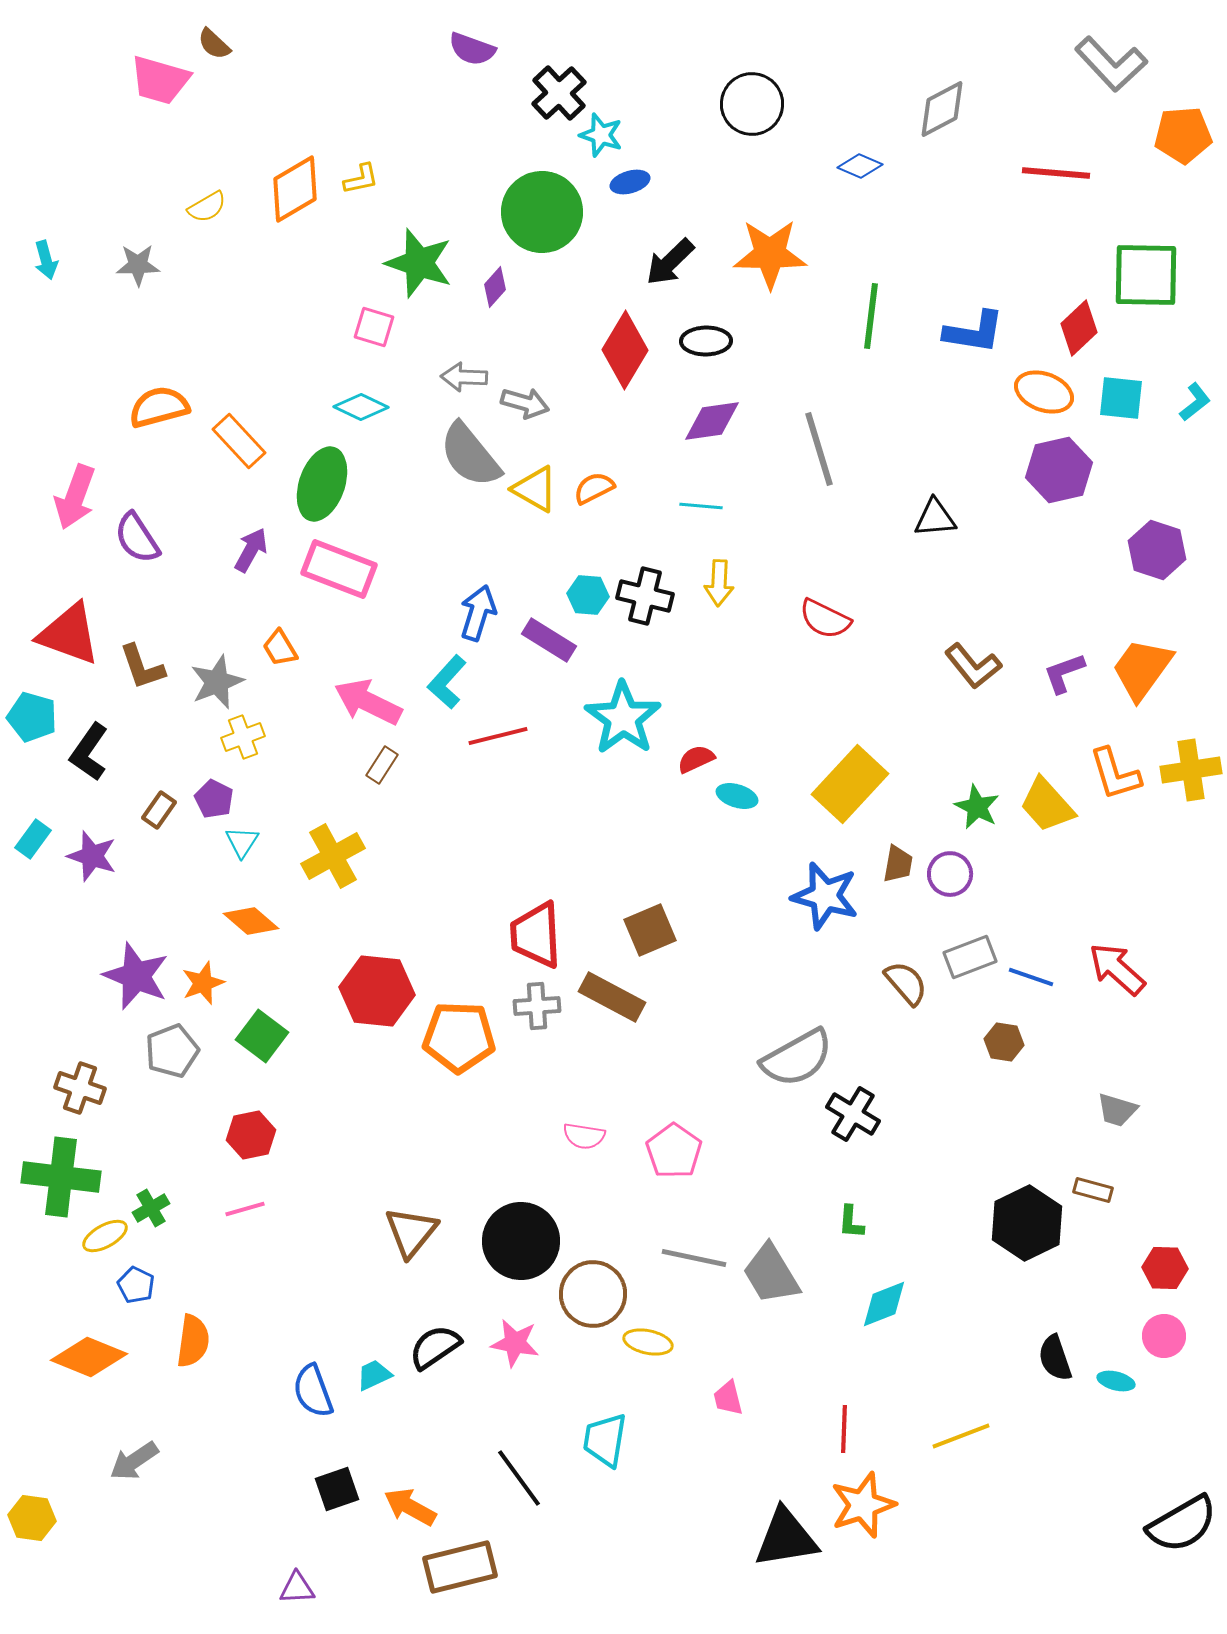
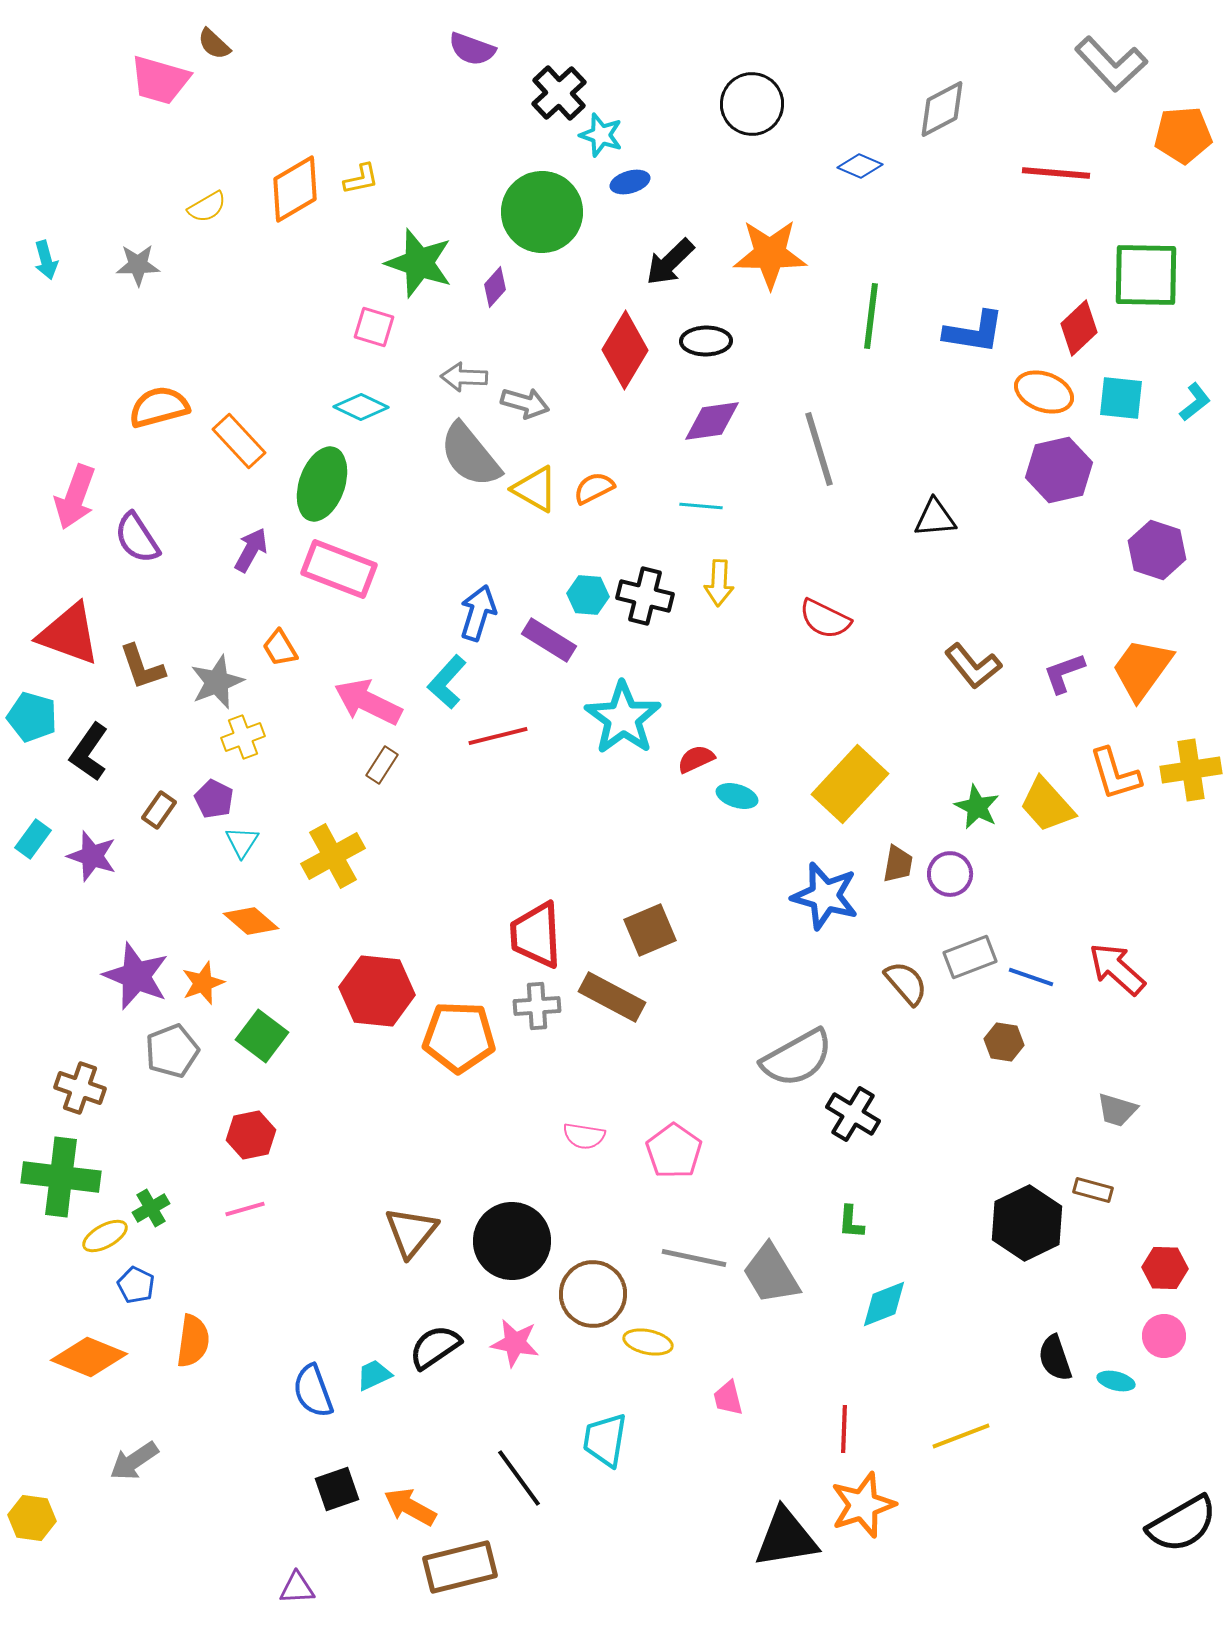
black circle at (521, 1241): moved 9 px left
